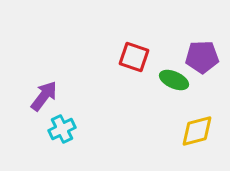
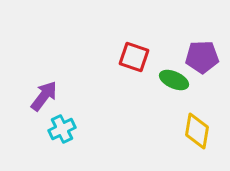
yellow diamond: rotated 66 degrees counterclockwise
